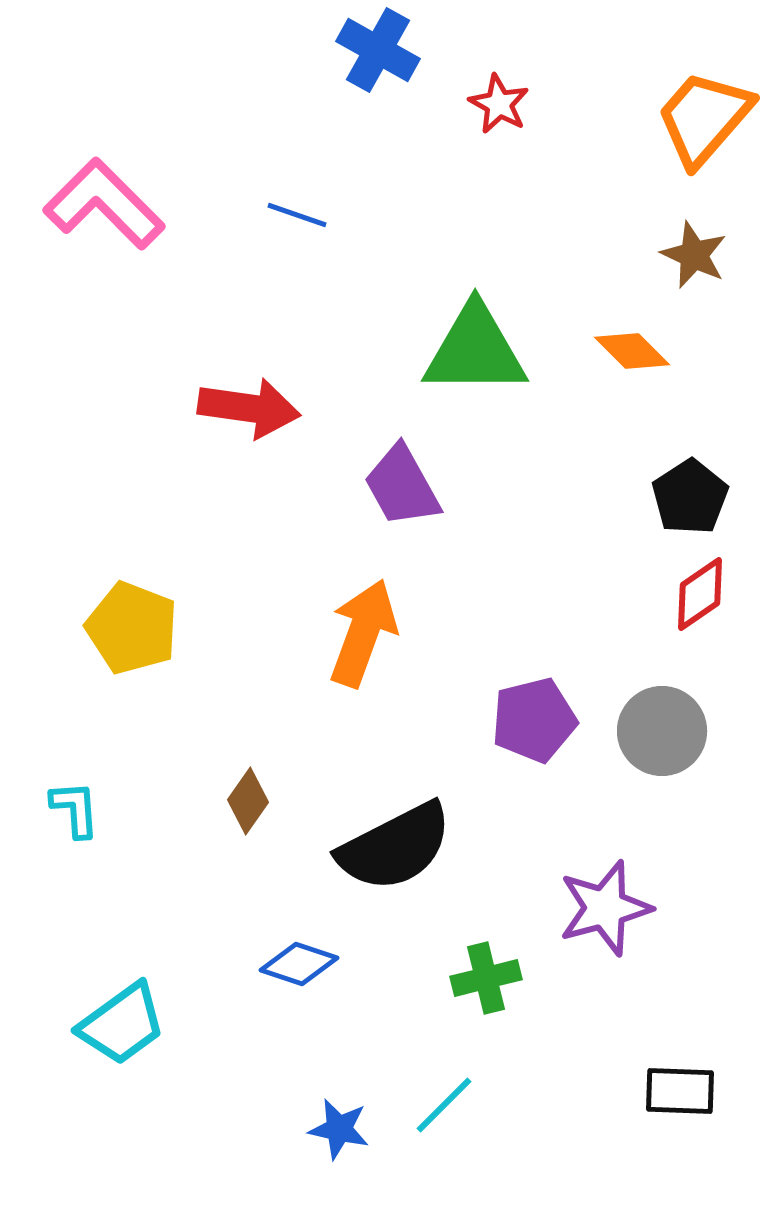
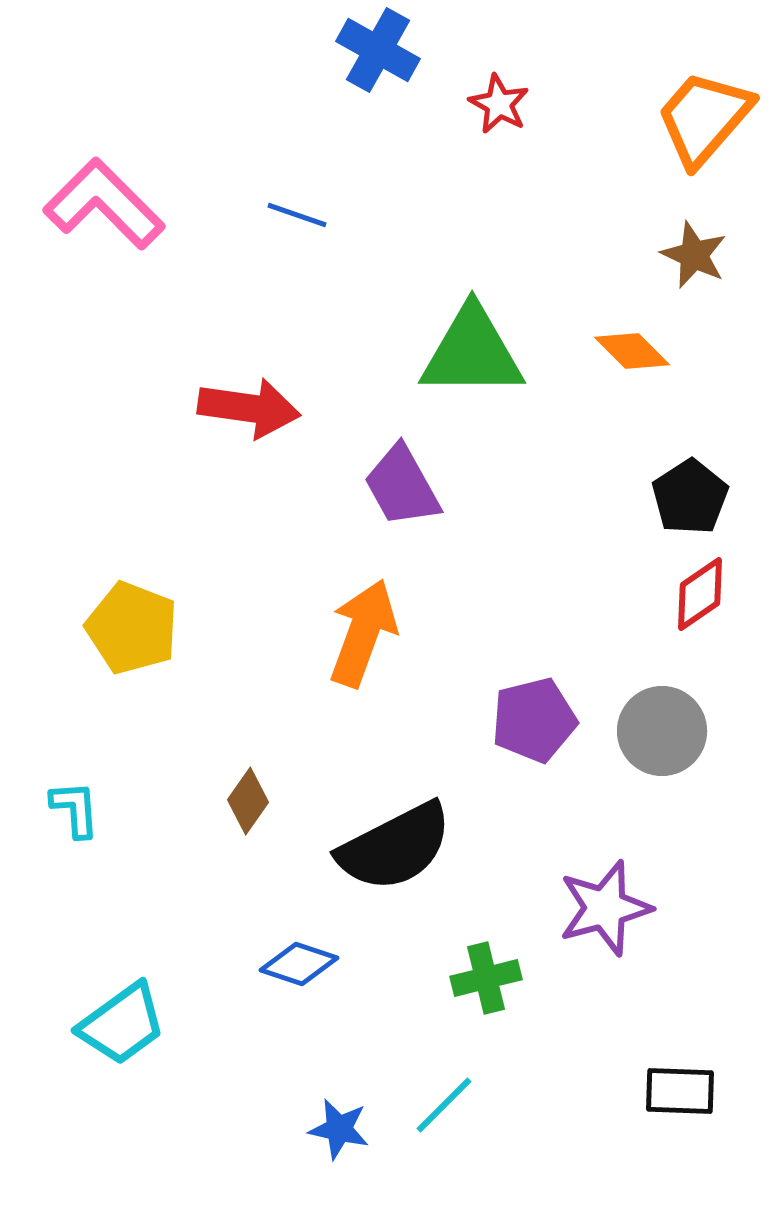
green triangle: moved 3 px left, 2 px down
